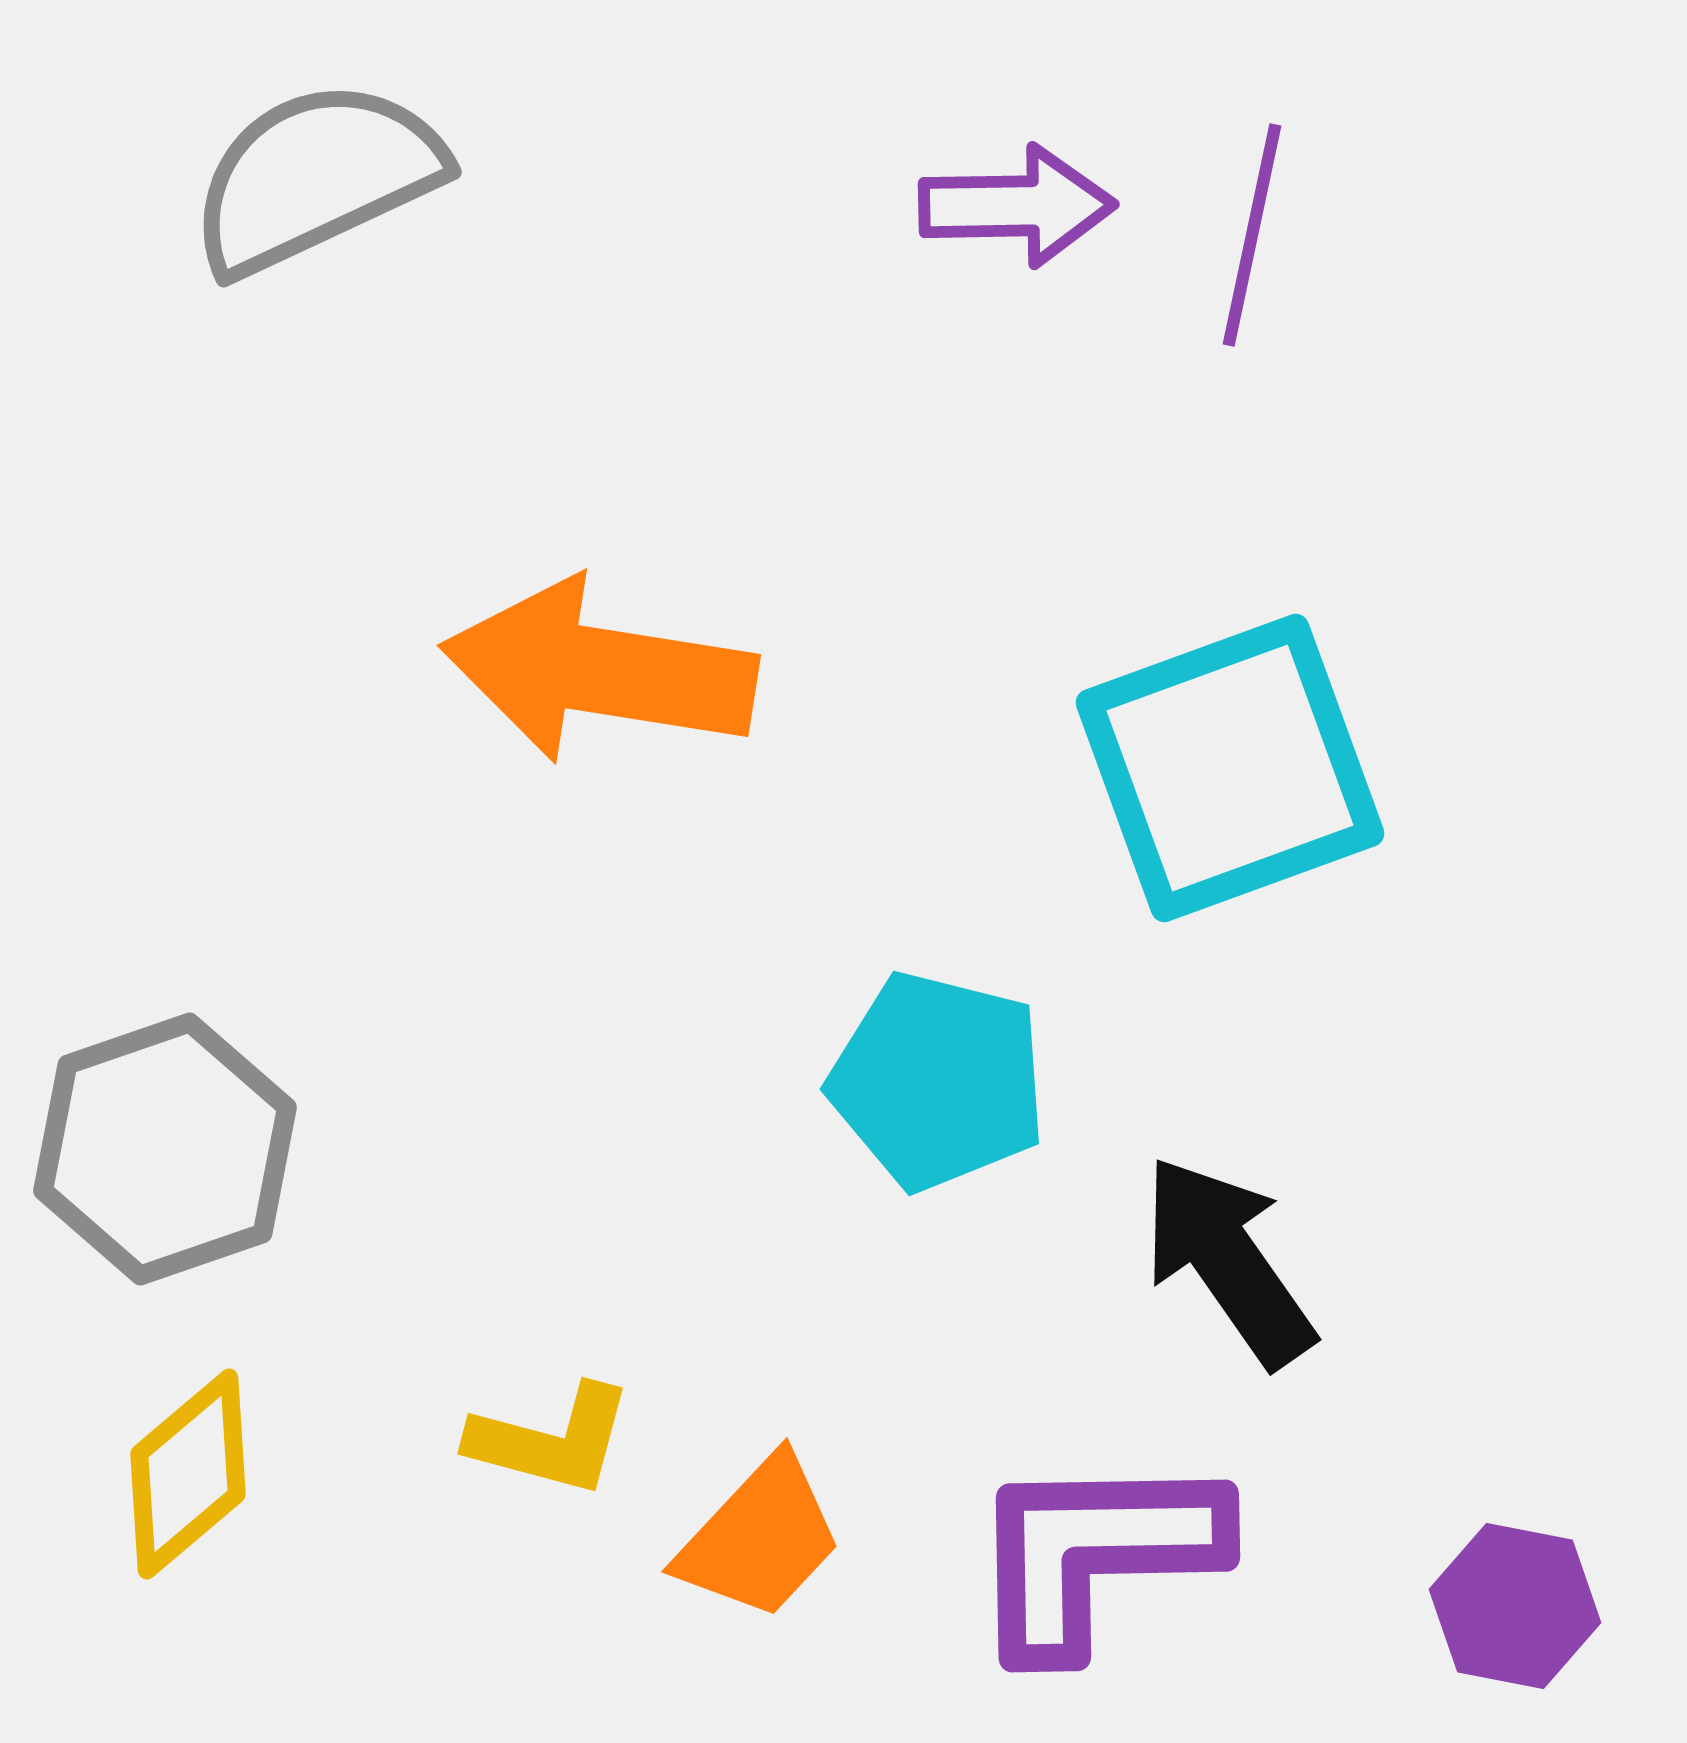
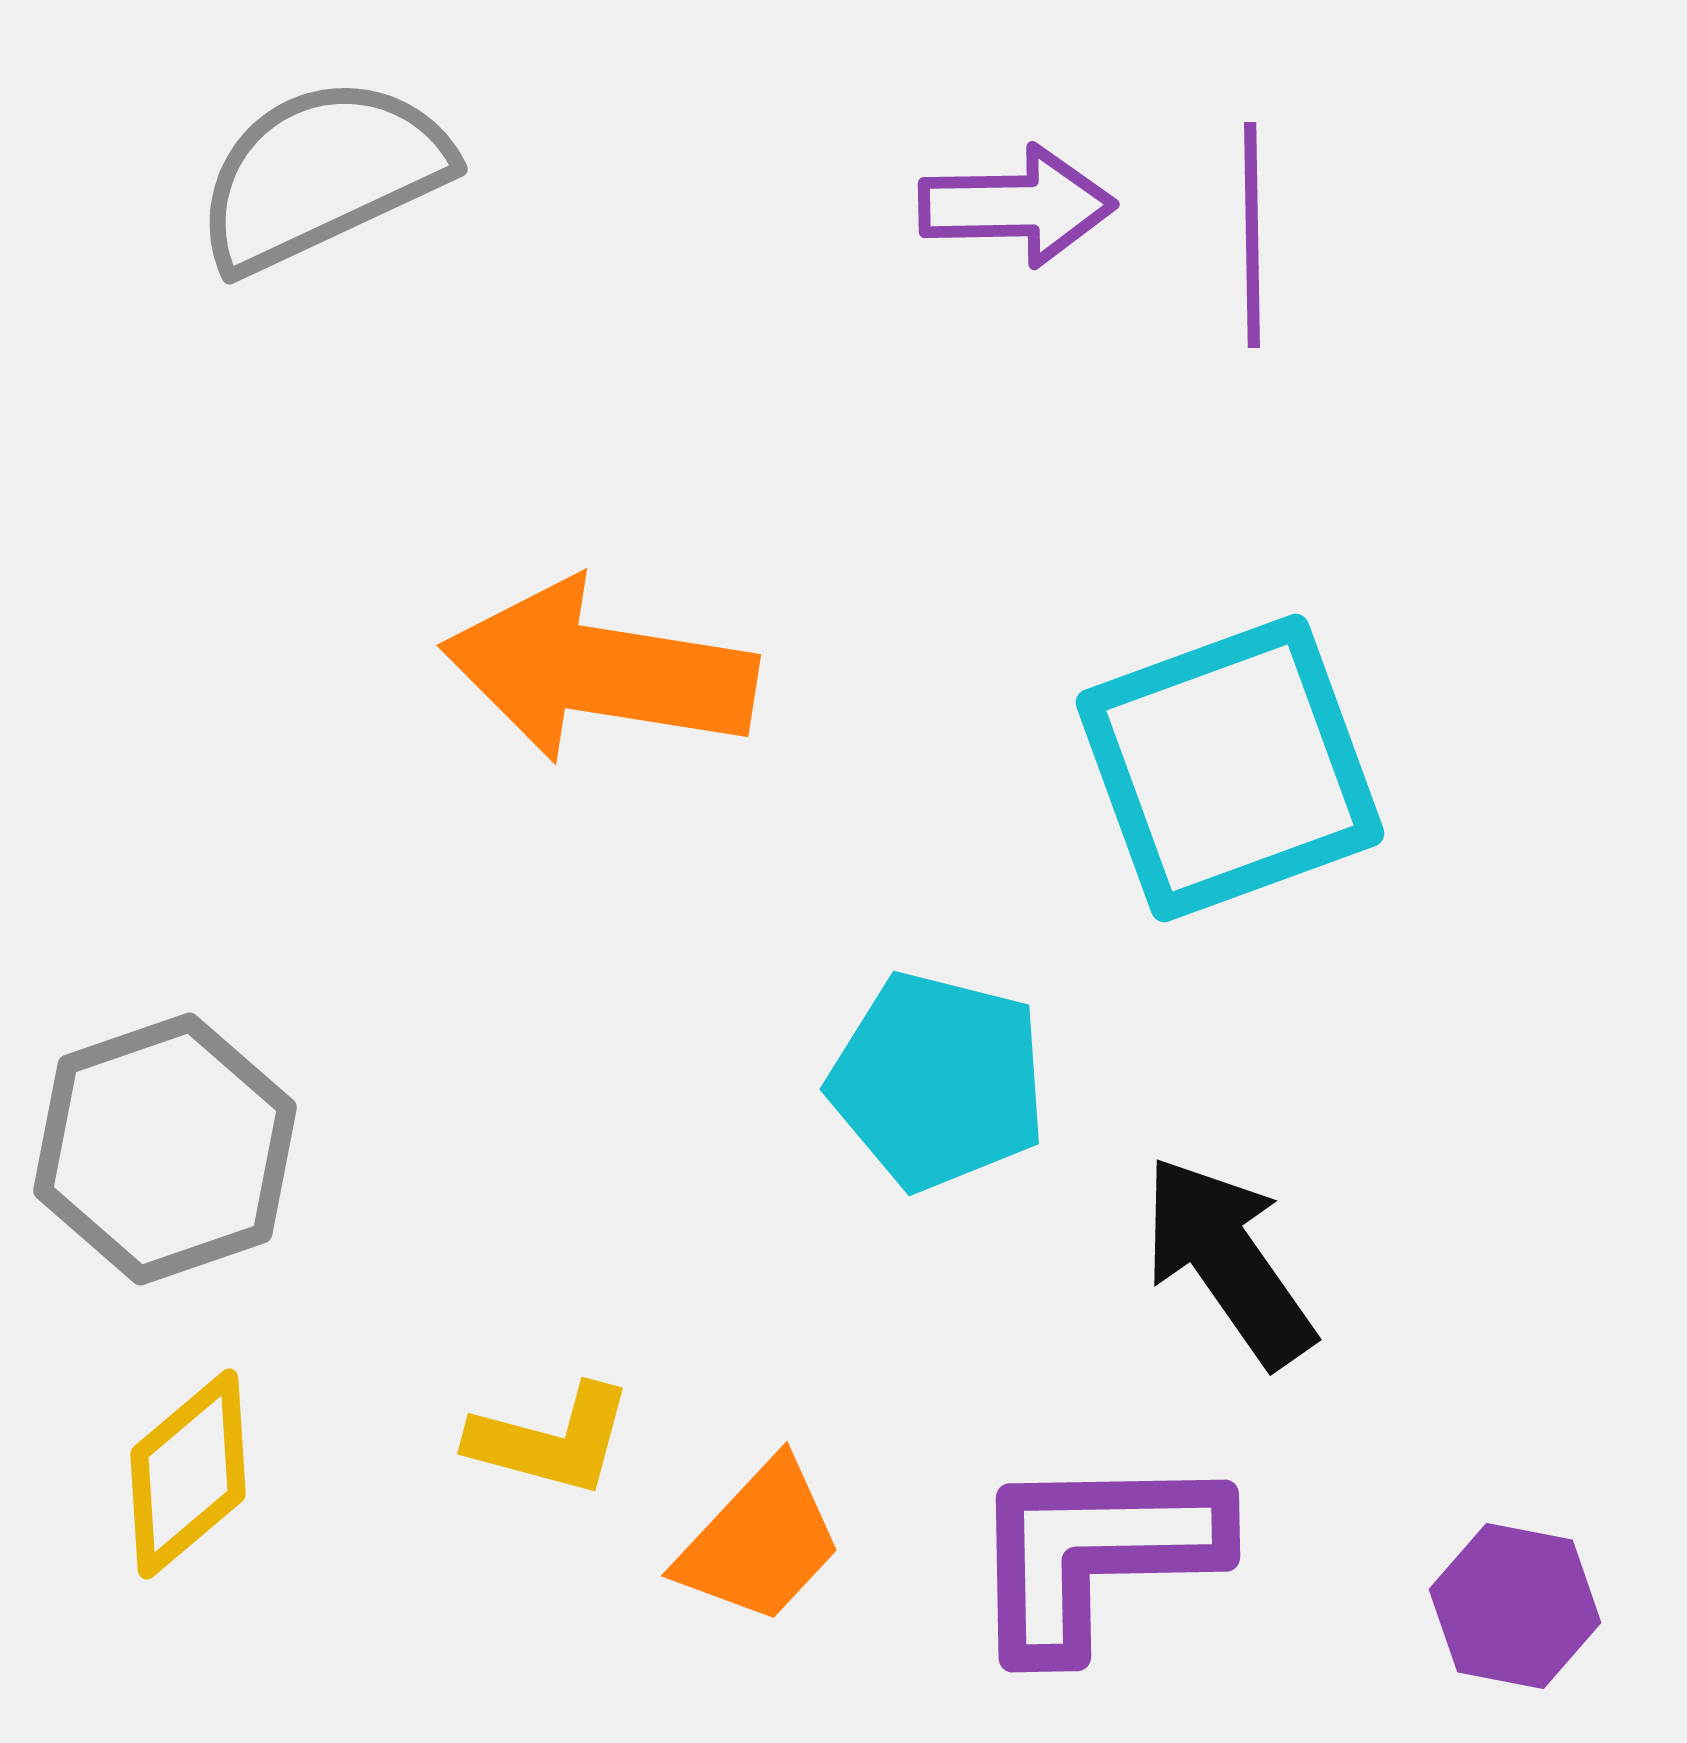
gray semicircle: moved 6 px right, 3 px up
purple line: rotated 13 degrees counterclockwise
orange trapezoid: moved 4 px down
